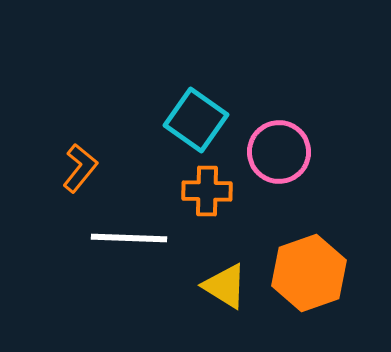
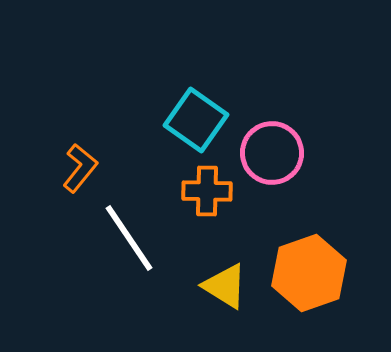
pink circle: moved 7 px left, 1 px down
white line: rotated 54 degrees clockwise
